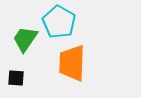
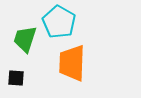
green trapezoid: rotated 16 degrees counterclockwise
